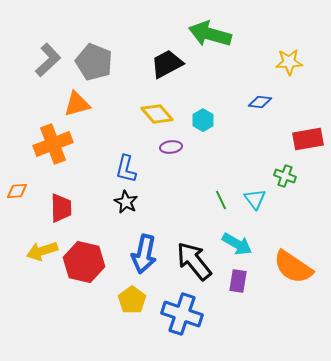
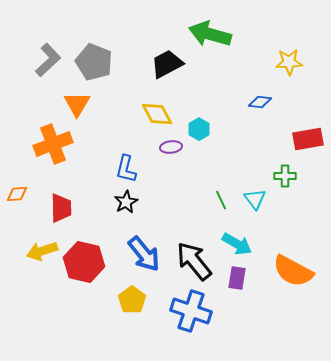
orange triangle: rotated 44 degrees counterclockwise
yellow diamond: rotated 12 degrees clockwise
cyan hexagon: moved 4 px left, 9 px down
green cross: rotated 20 degrees counterclockwise
orange diamond: moved 3 px down
black star: rotated 15 degrees clockwise
blue arrow: rotated 51 degrees counterclockwise
orange semicircle: moved 4 px down; rotated 6 degrees counterclockwise
purple rectangle: moved 1 px left, 3 px up
blue cross: moved 9 px right, 3 px up
